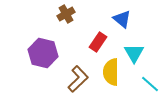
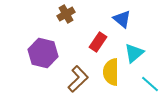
cyan triangle: rotated 20 degrees clockwise
